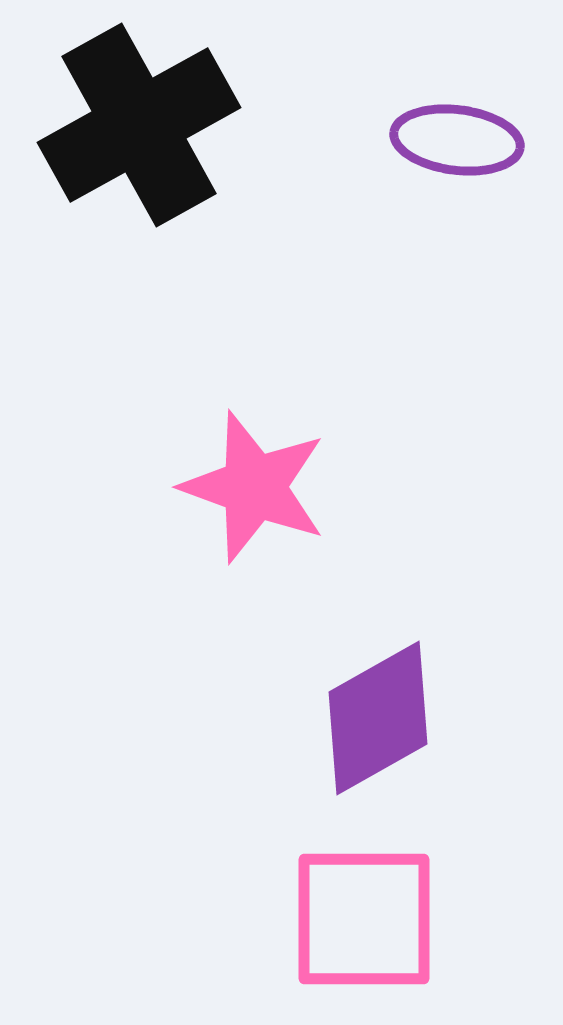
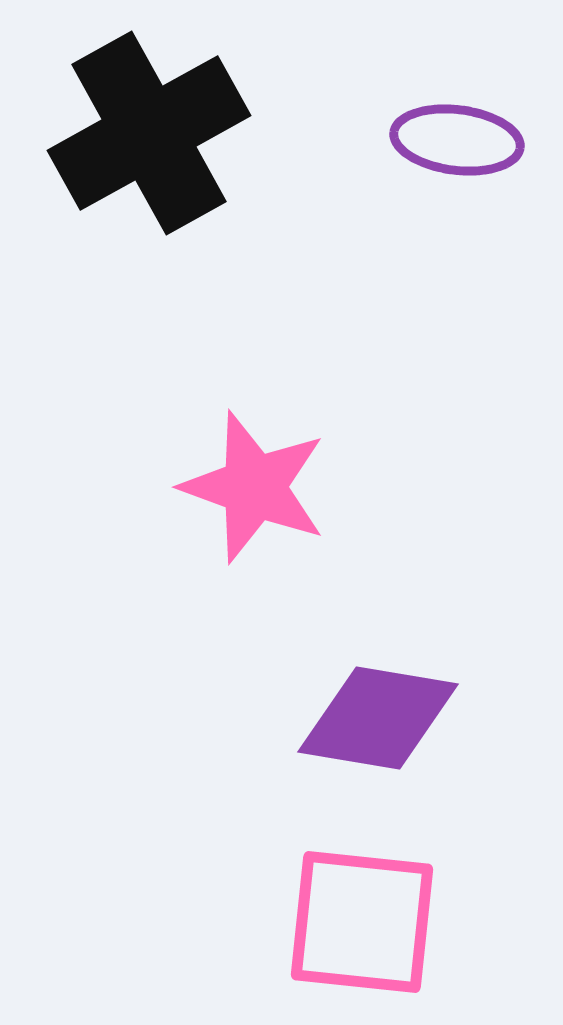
black cross: moved 10 px right, 8 px down
purple diamond: rotated 39 degrees clockwise
pink square: moved 2 px left, 3 px down; rotated 6 degrees clockwise
